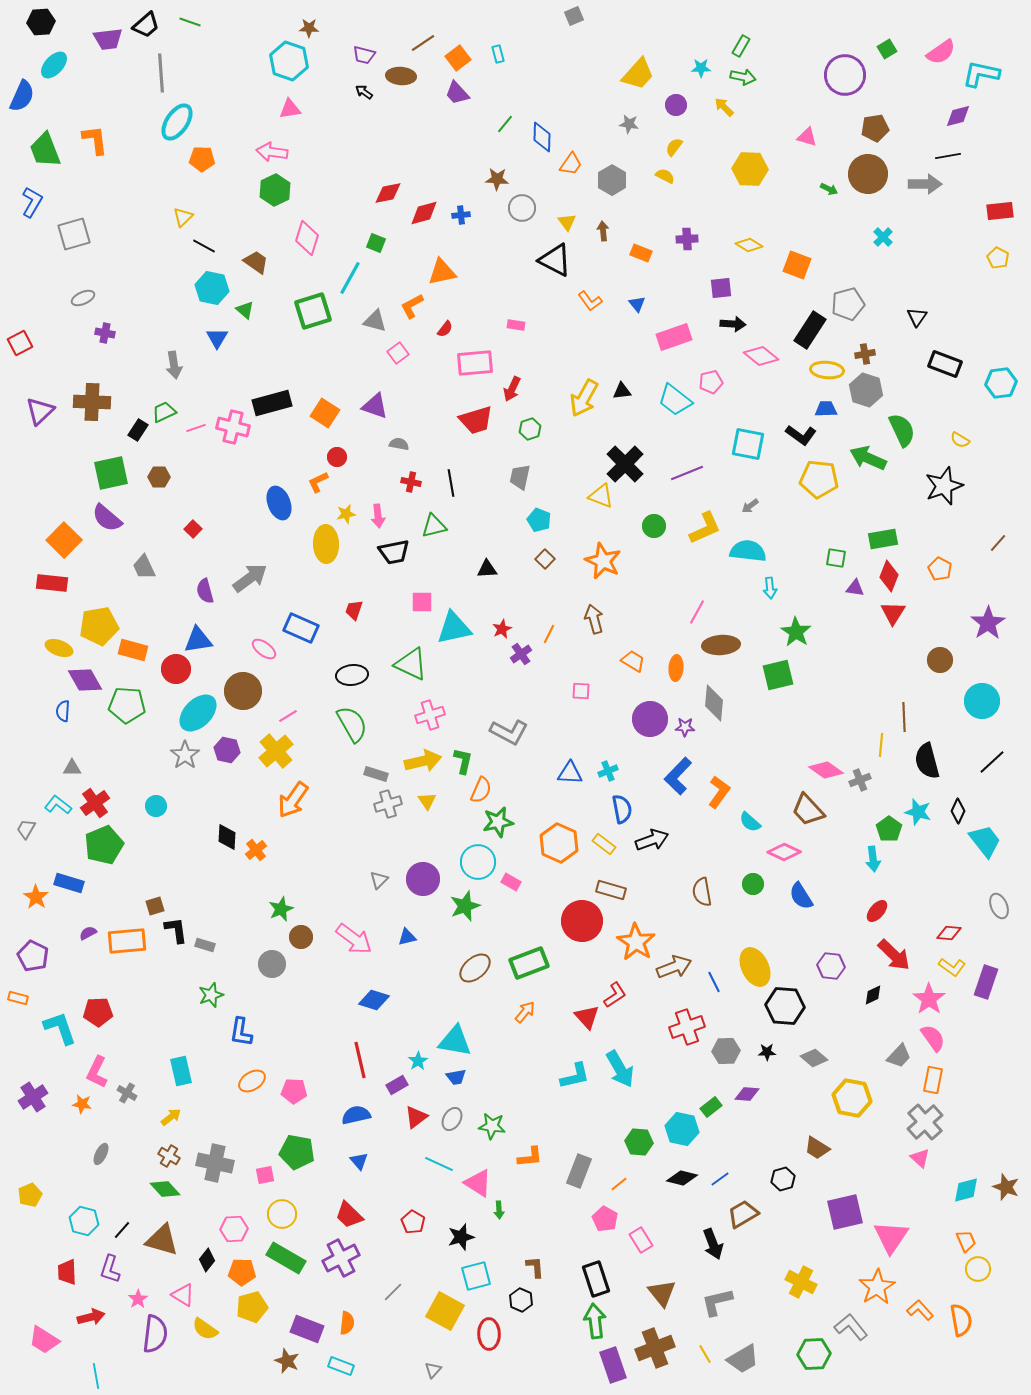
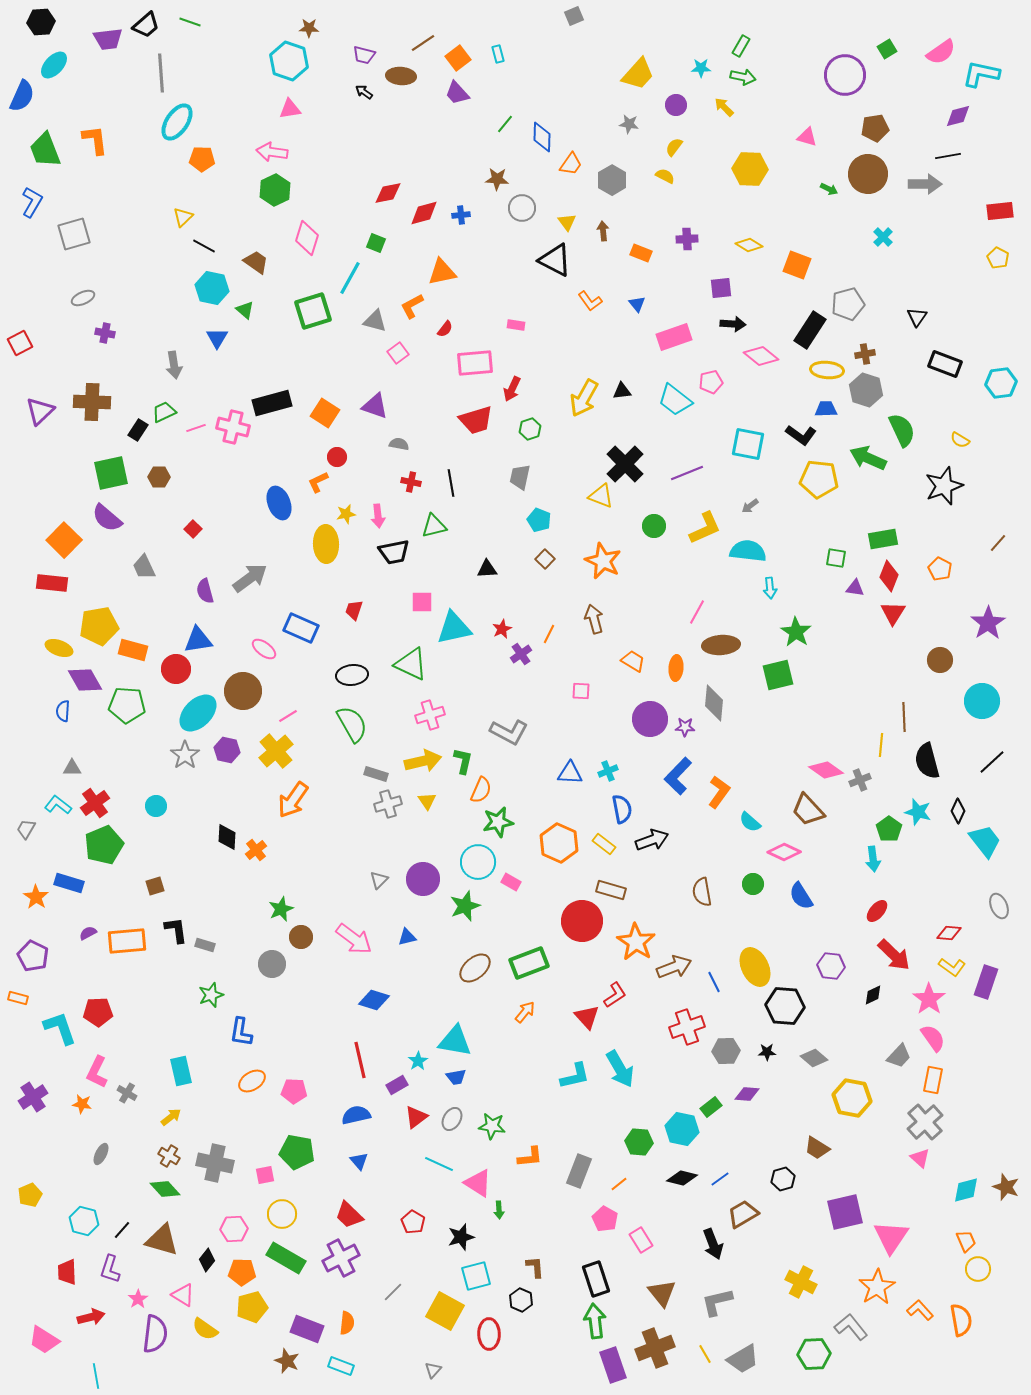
brown square at (155, 906): moved 20 px up
